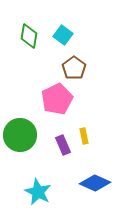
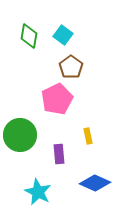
brown pentagon: moved 3 px left, 1 px up
yellow rectangle: moved 4 px right
purple rectangle: moved 4 px left, 9 px down; rotated 18 degrees clockwise
